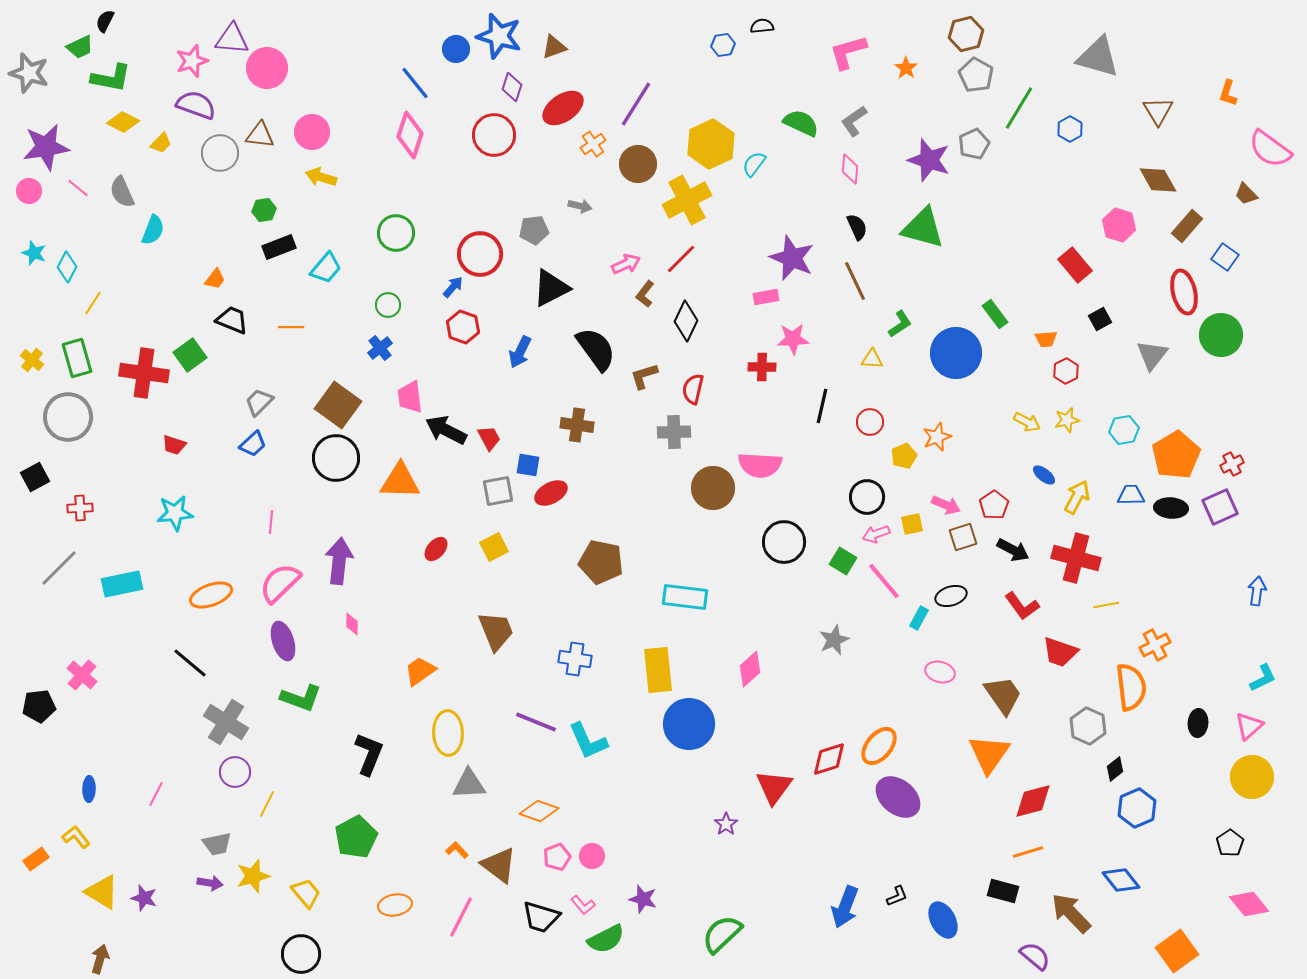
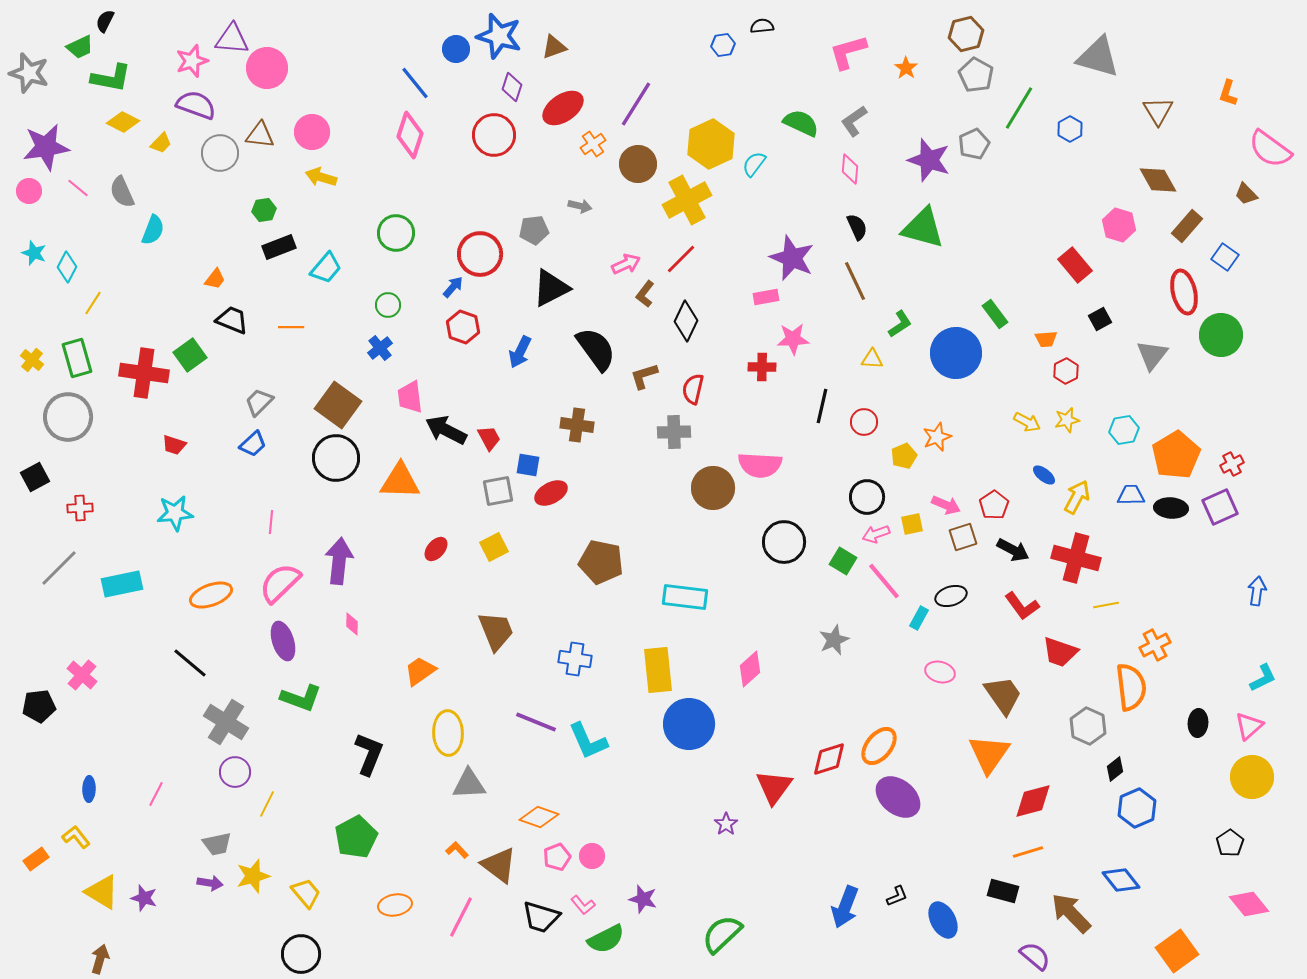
red circle at (870, 422): moved 6 px left
orange diamond at (539, 811): moved 6 px down
